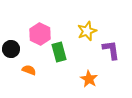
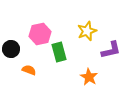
pink hexagon: rotated 20 degrees clockwise
purple L-shape: rotated 85 degrees clockwise
orange star: moved 2 px up
